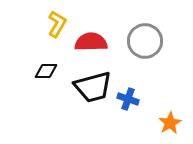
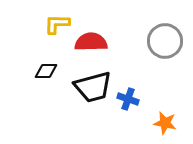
yellow L-shape: rotated 120 degrees counterclockwise
gray circle: moved 20 px right
orange star: moved 5 px left; rotated 30 degrees counterclockwise
